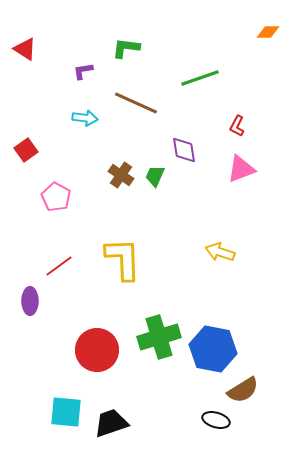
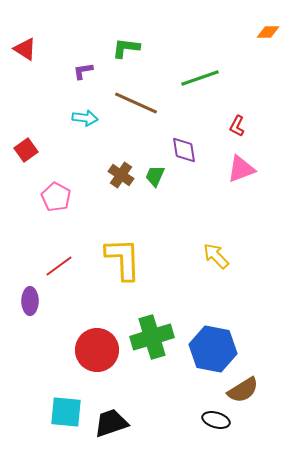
yellow arrow: moved 4 px left, 4 px down; rotated 28 degrees clockwise
green cross: moved 7 px left
